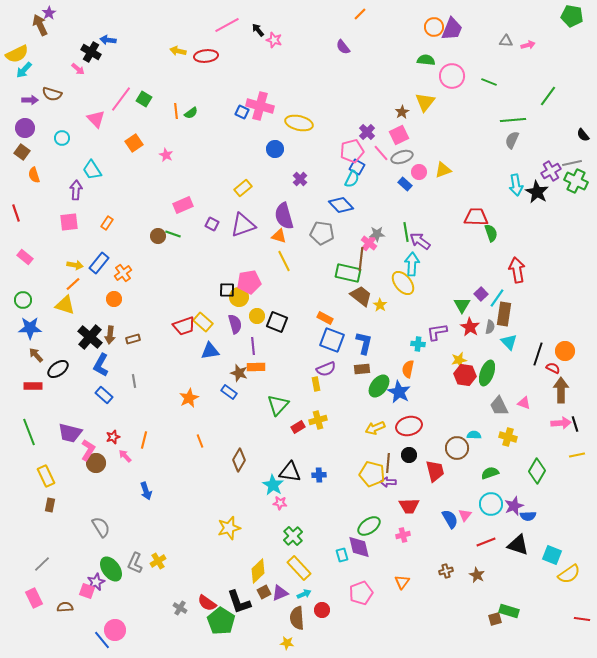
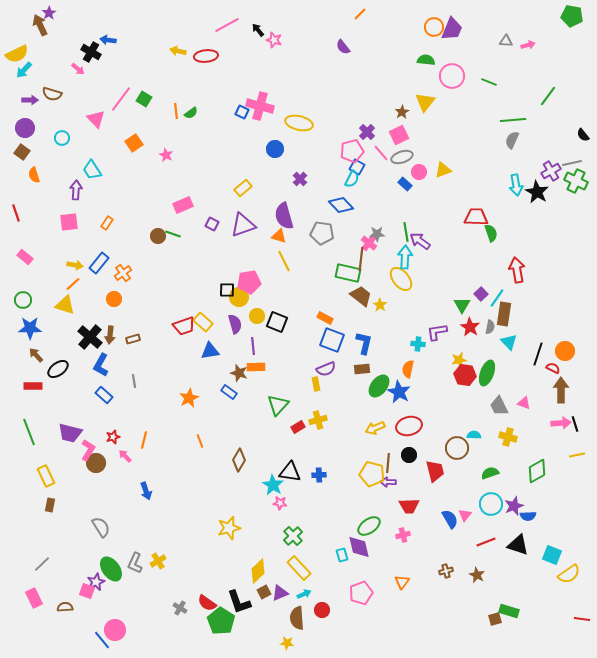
cyan arrow at (412, 264): moved 7 px left, 7 px up
yellow ellipse at (403, 283): moved 2 px left, 4 px up
green diamond at (537, 471): rotated 30 degrees clockwise
